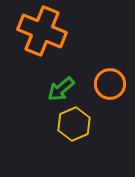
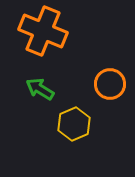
orange cross: moved 1 px right
green arrow: moved 21 px left; rotated 72 degrees clockwise
